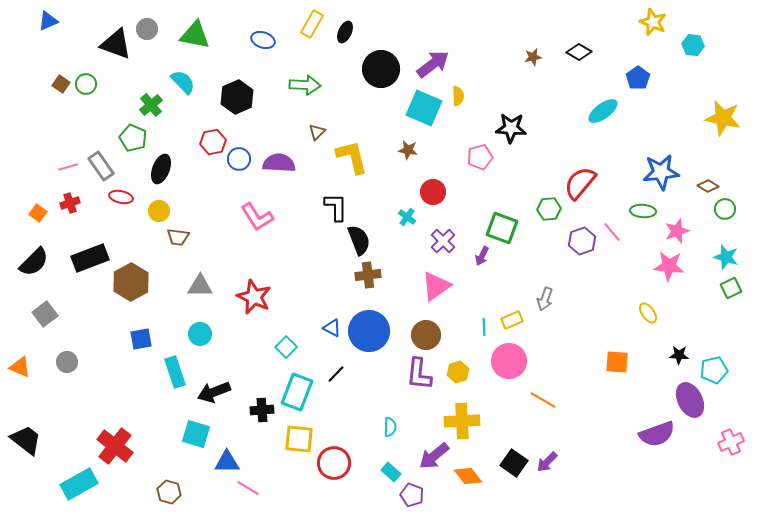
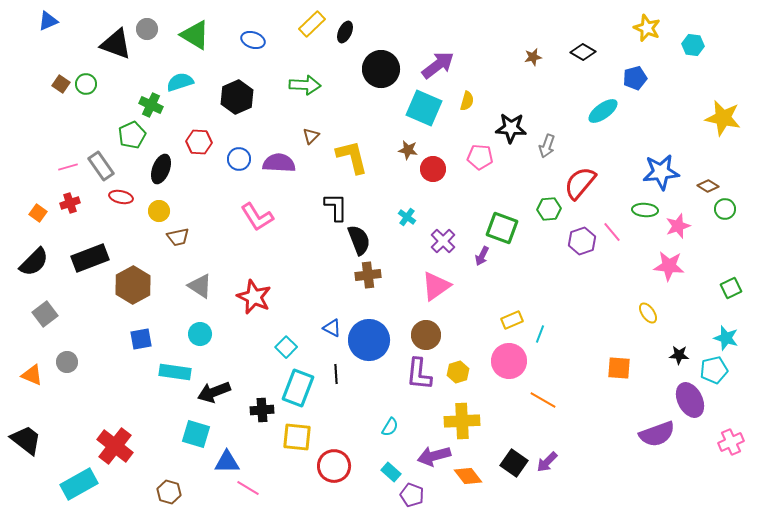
yellow star at (653, 22): moved 6 px left, 6 px down
yellow rectangle at (312, 24): rotated 16 degrees clockwise
green triangle at (195, 35): rotated 20 degrees clockwise
blue ellipse at (263, 40): moved 10 px left
black diamond at (579, 52): moved 4 px right
purple arrow at (433, 64): moved 5 px right, 1 px down
blue pentagon at (638, 78): moved 3 px left; rotated 20 degrees clockwise
cyan semicircle at (183, 82): moved 3 px left; rotated 64 degrees counterclockwise
yellow semicircle at (458, 96): moved 9 px right, 5 px down; rotated 18 degrees clockwise
green cross at (151, 105): rotated 25 degrees counterclockwise
brown triangle at (317, 132): moved 6 px left, 4 px down
green pentagon at (133, 138): moved 1 px left, 3 px up; rotated 24 degrees clockwise
red hexagon at (213, 142): moved 14 px left; rotated 15 degrees clockwise
pink pentagon at (480, 157): rotated 20 degrees clockwise
red circle at (433, 192): moved 23 px up
green ellipse at (643, 211): moved 2 px right, 1 px up
pink star at (677, 231): moved 1 px right, 5 px up
brown trapezoid at (178, 237): rotated 20 degrees counterclockwise
cyan star at (726, 257): moved 81 px down
brown hexagon at (131, 282): moved 2 px right, 3 px down
gray triangle at (200, 286): rotated 32 degrees clockwise
gray arrow at (545, 299): moved 2 px right, 153 px up
cyan line at (484, 327): moved 56 px right, 7 px down; rotated 24 degrees clockwise
blue circle at (369, 331): moved 9 px down
orange square at (617, 362): moved 2 px right, 6 px down
orange triangle at (20, 367): moved 12 px right, 8 px down
cyan rectangle at (175, 372): rotated 64 degrees counterclockwise
black line at (336, 374): rotated 48 degrees counterclockwise
cyan rectangle at (297, 392): moved 1 px right, 4 px up
cyan semicircle at (390, 427): rotated 30 degrees clockwise
yellow square at (299, 439): moved 2 px left, 2 px up
purple arrow at (434, 456): rotated 24 degrees clockwise
red circle at (334, 463): moved 3 px down
